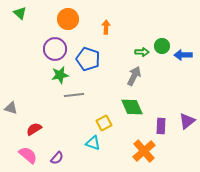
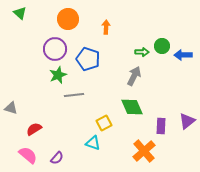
green star: moved 2 px left; rotated 12 degrees counterclockwise
